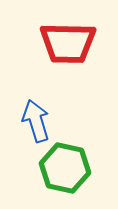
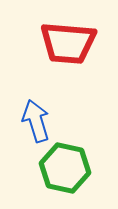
red trapezoid: rotated 4 degrees clockwise
